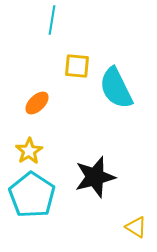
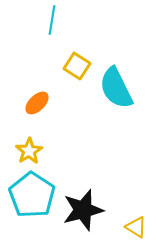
yellow square: rotated 28 degrees clockwise
black star: moved 12 px left, 33 px down
